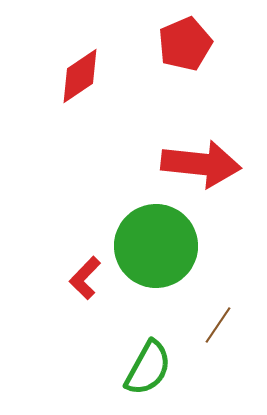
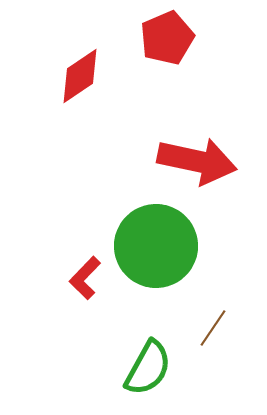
red pentagon: moved 18 px left, 6 px up
red arrow: moved 4 px left, 3 px up; rotated 6 degrees clockwise
brown line: moved 5 px left, 3 px down
